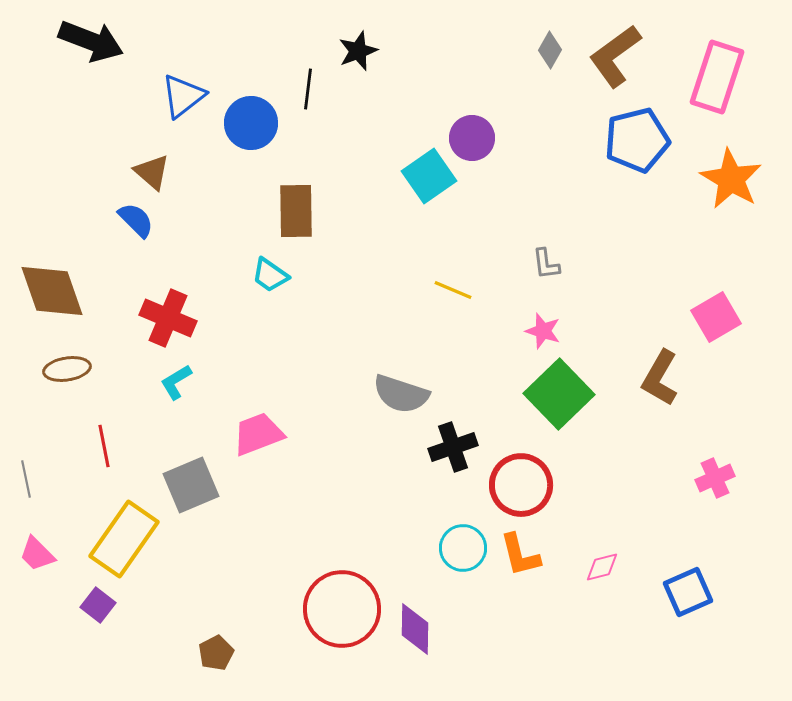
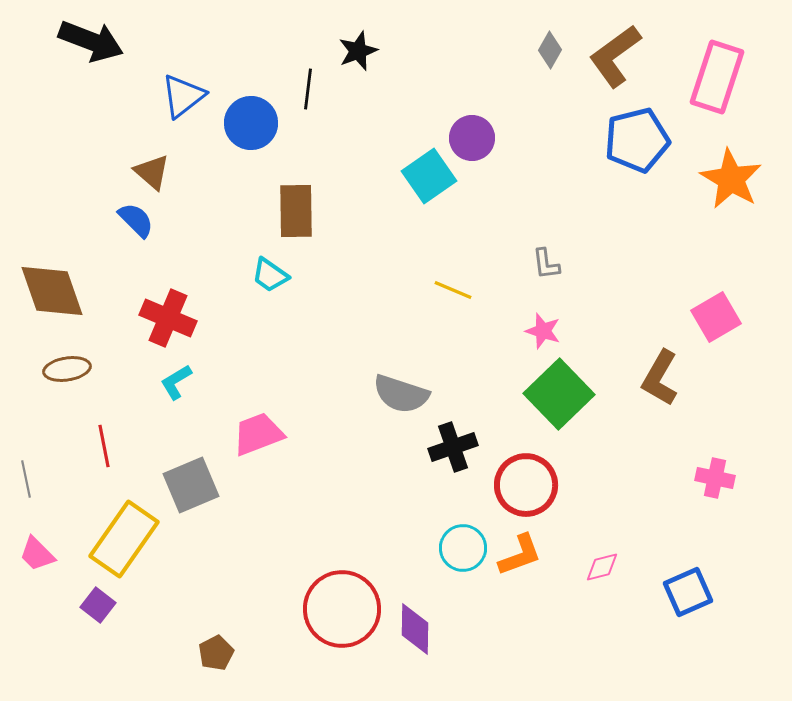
pink cross at (715, 478): rotated 36 degrees clockwise
red circle at (521, 485): moved 5 px right
orange L-shape at (520, 555): rotated 96 degrees counterclockwise
